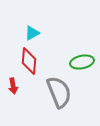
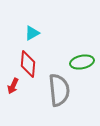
red diamond: moved 1 px left, 3 px down
red arrow: rotated 35 degrees clockwise
gray semicircle: moved 2 px up; rotated 16 degrees clockwise
